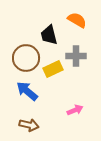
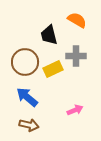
brown circle: moved 1 px left, 4 px down
blue arrow: moved 6 px down
